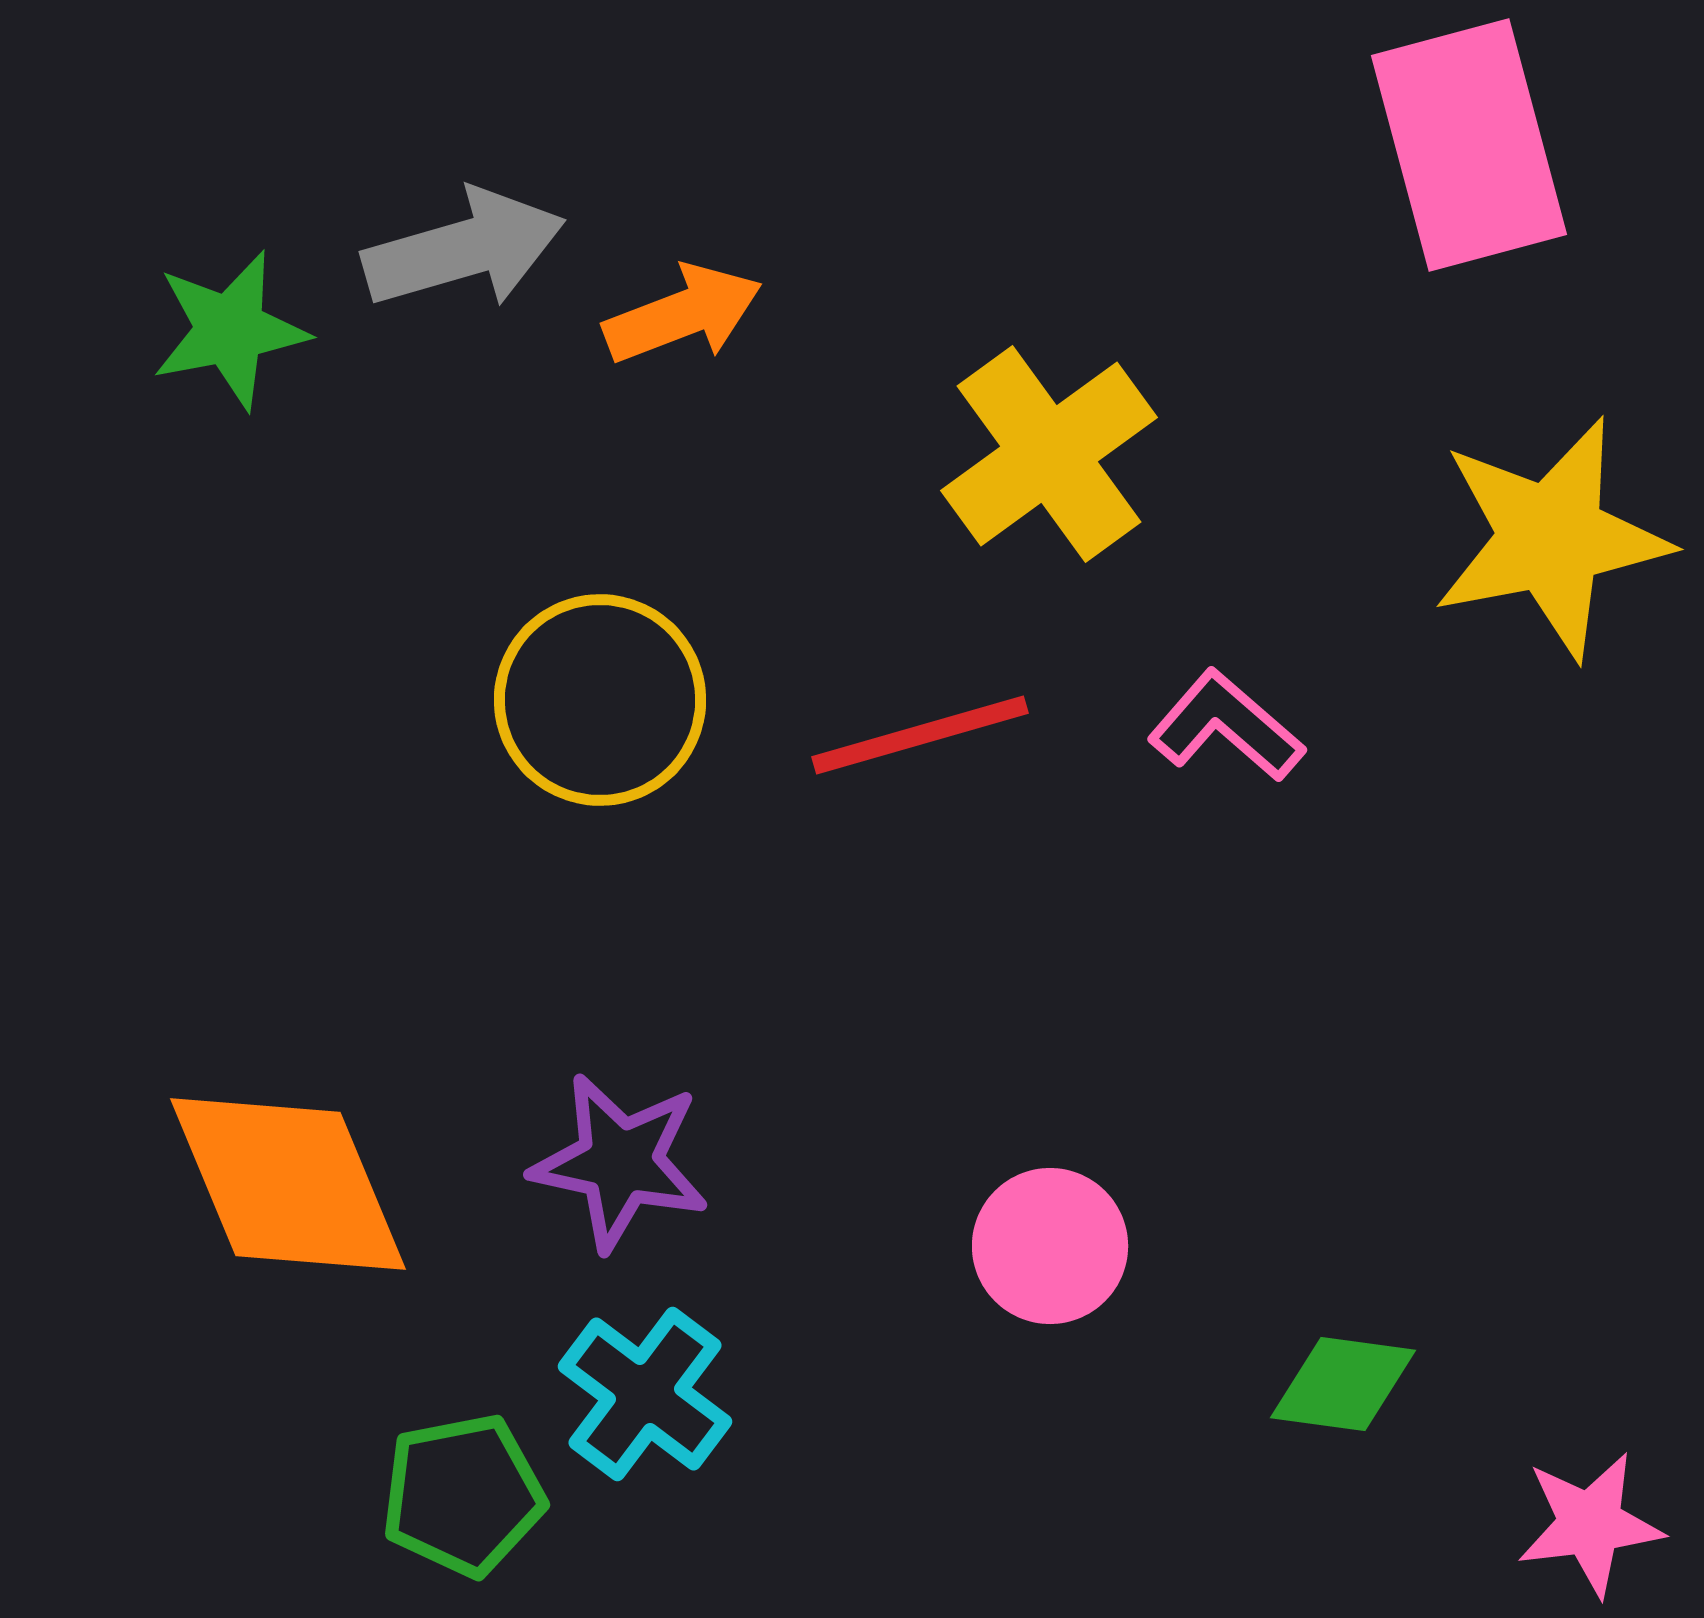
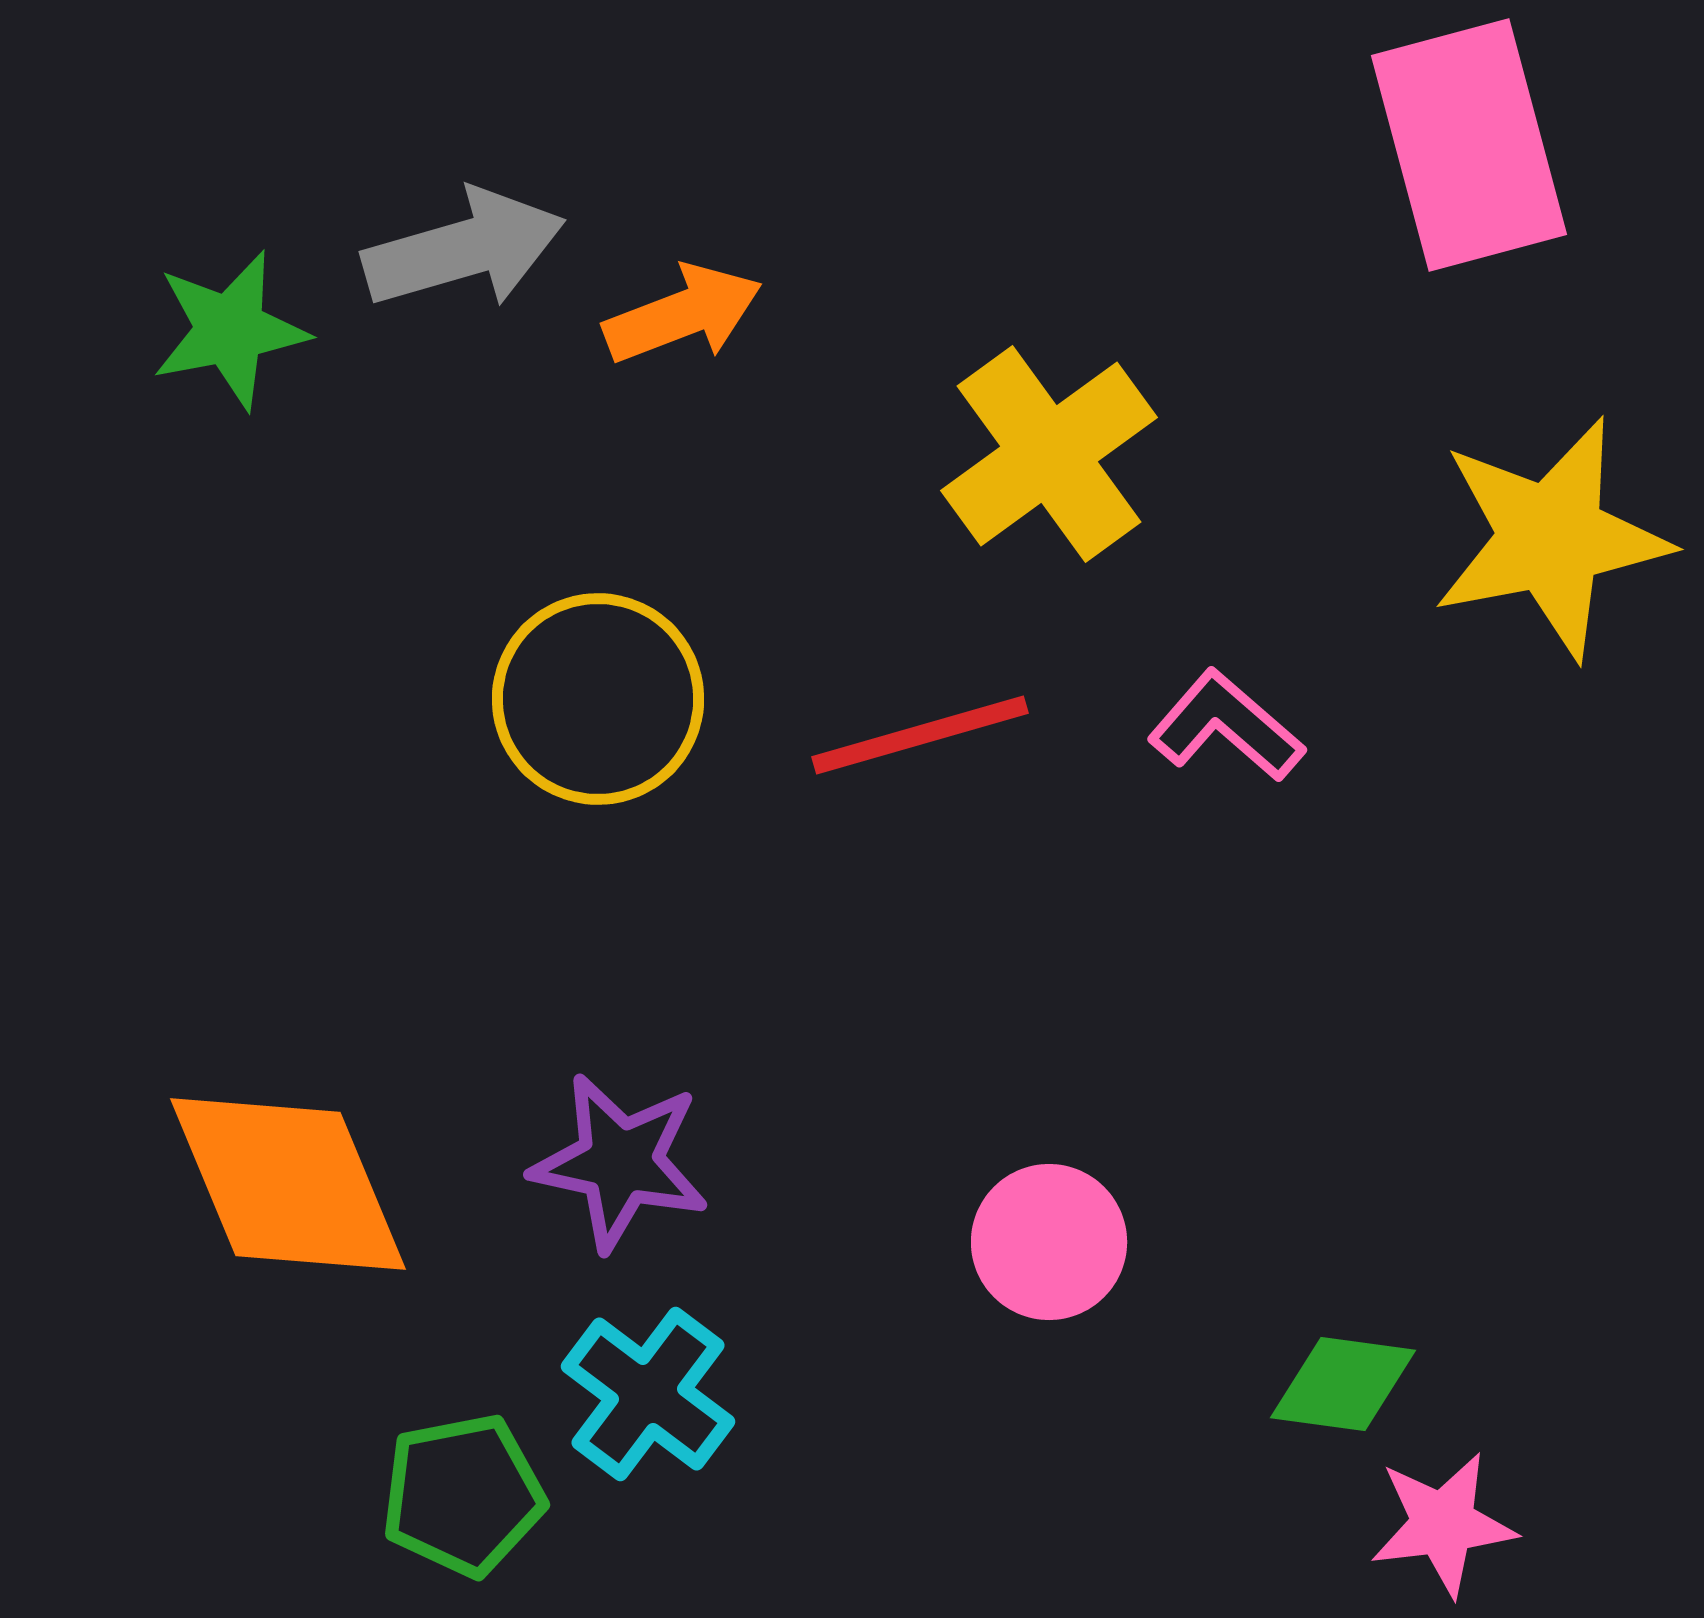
yellow circle: moved 2 px left, 1 px up
pink circle: moved 1 px left, 4 px up
cyan cross: moved 3 px right
pink star: moved 147 px left
